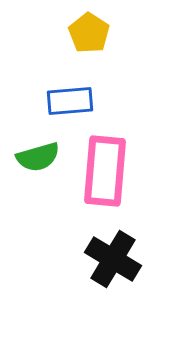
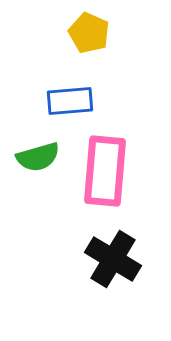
yellow pentagon: rotated 9 degrees counterclockwise
